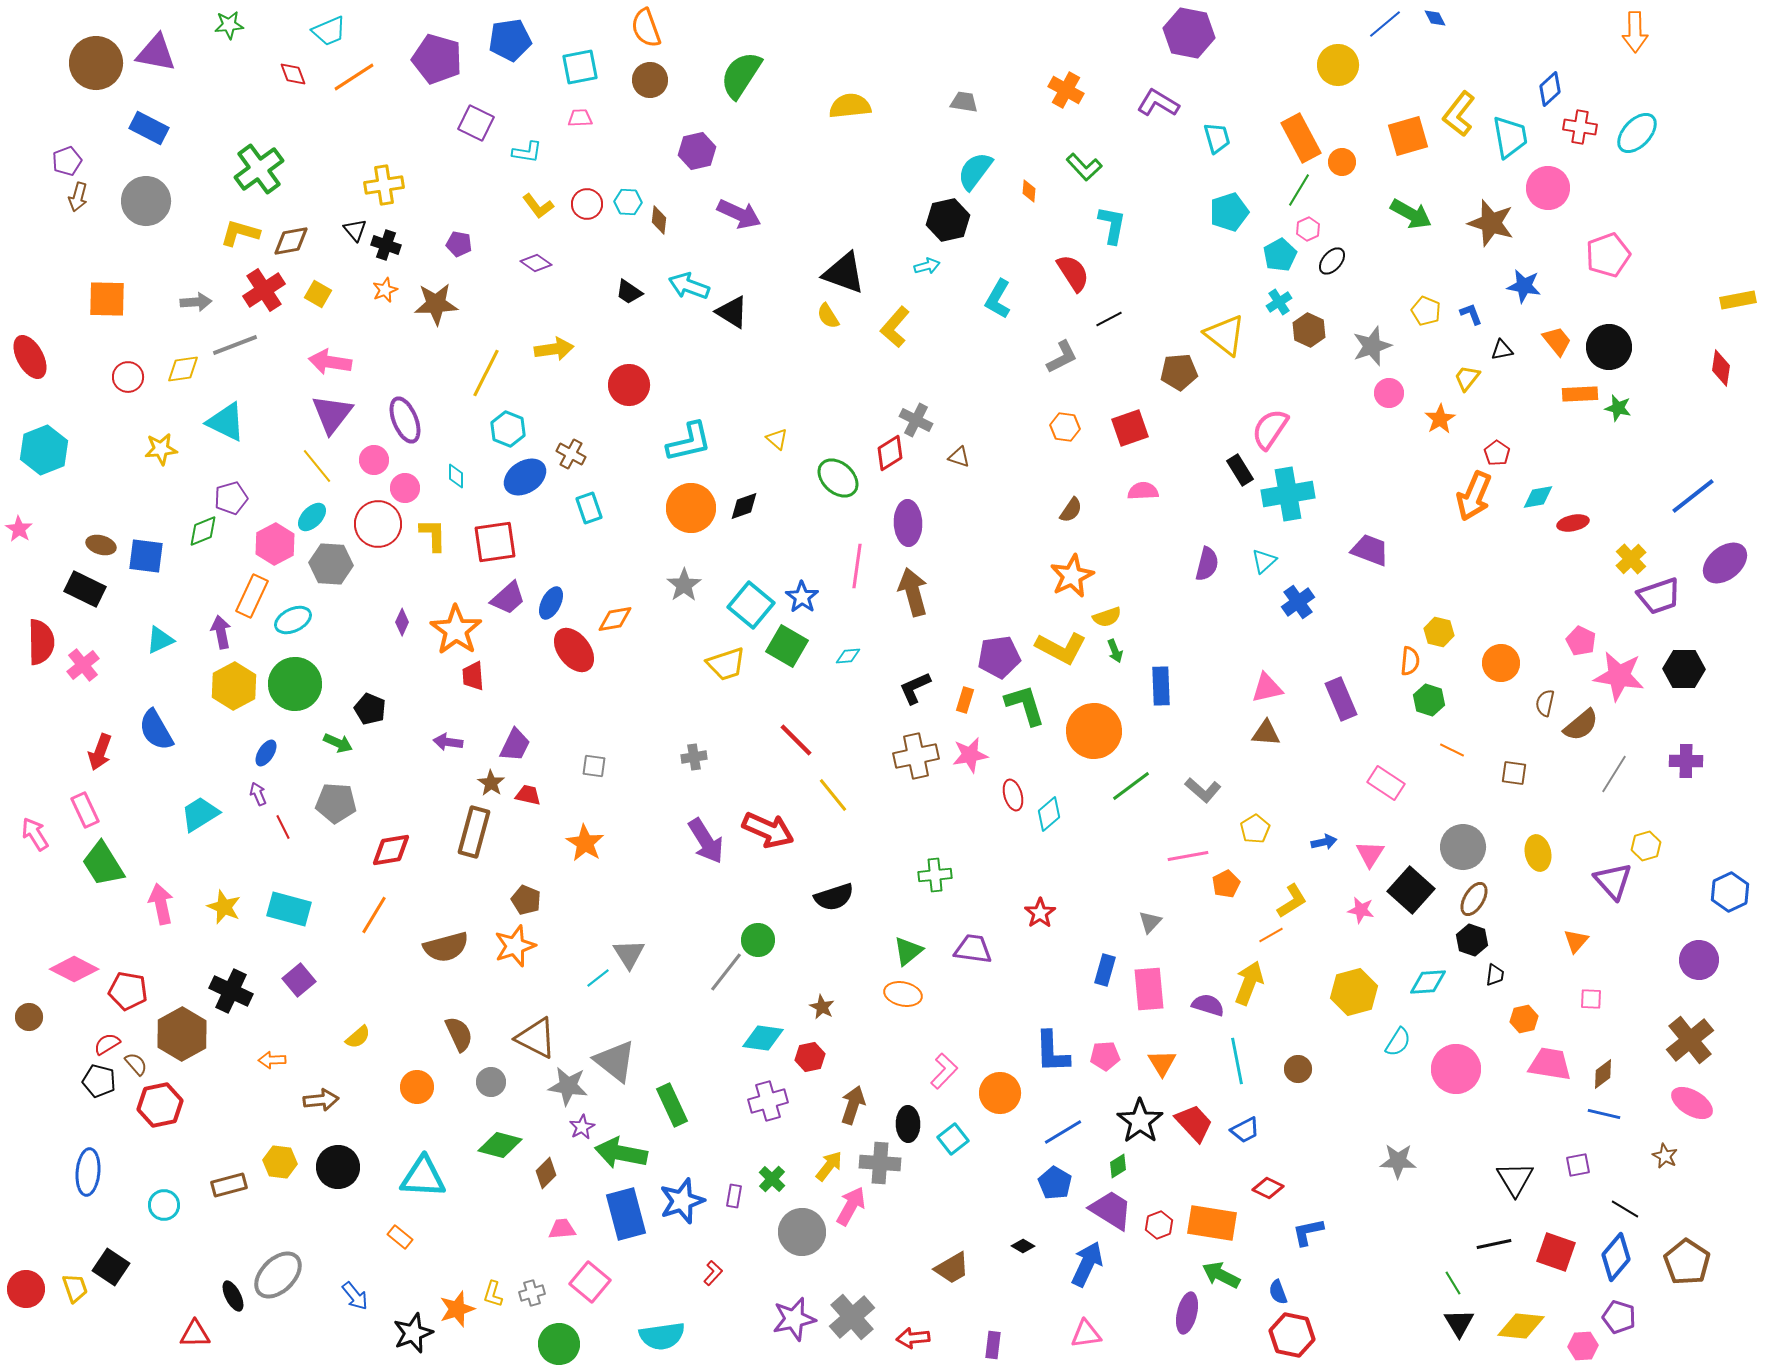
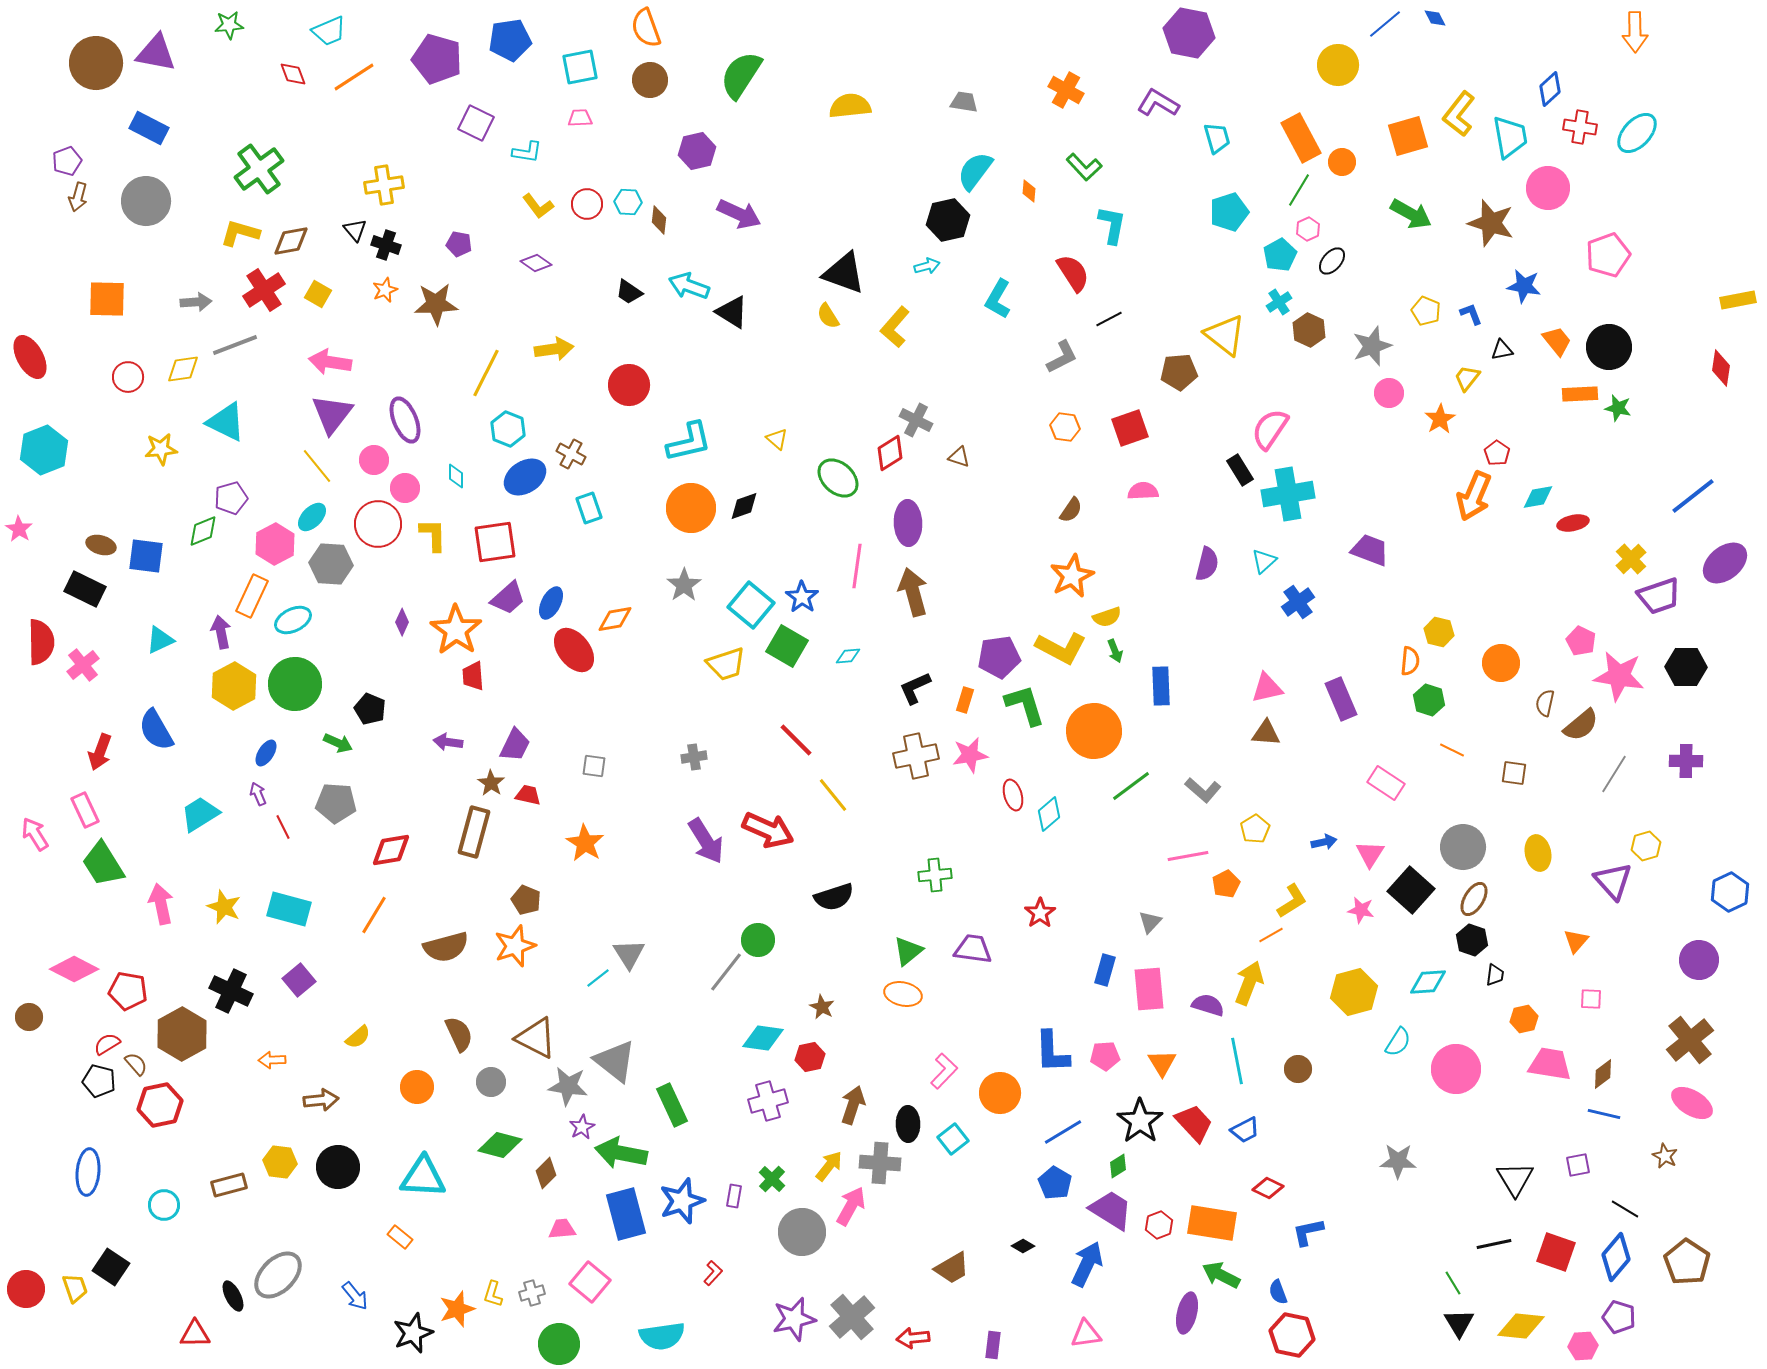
black hexagon at (1684, 669): moved 2 px right, 2 px up
